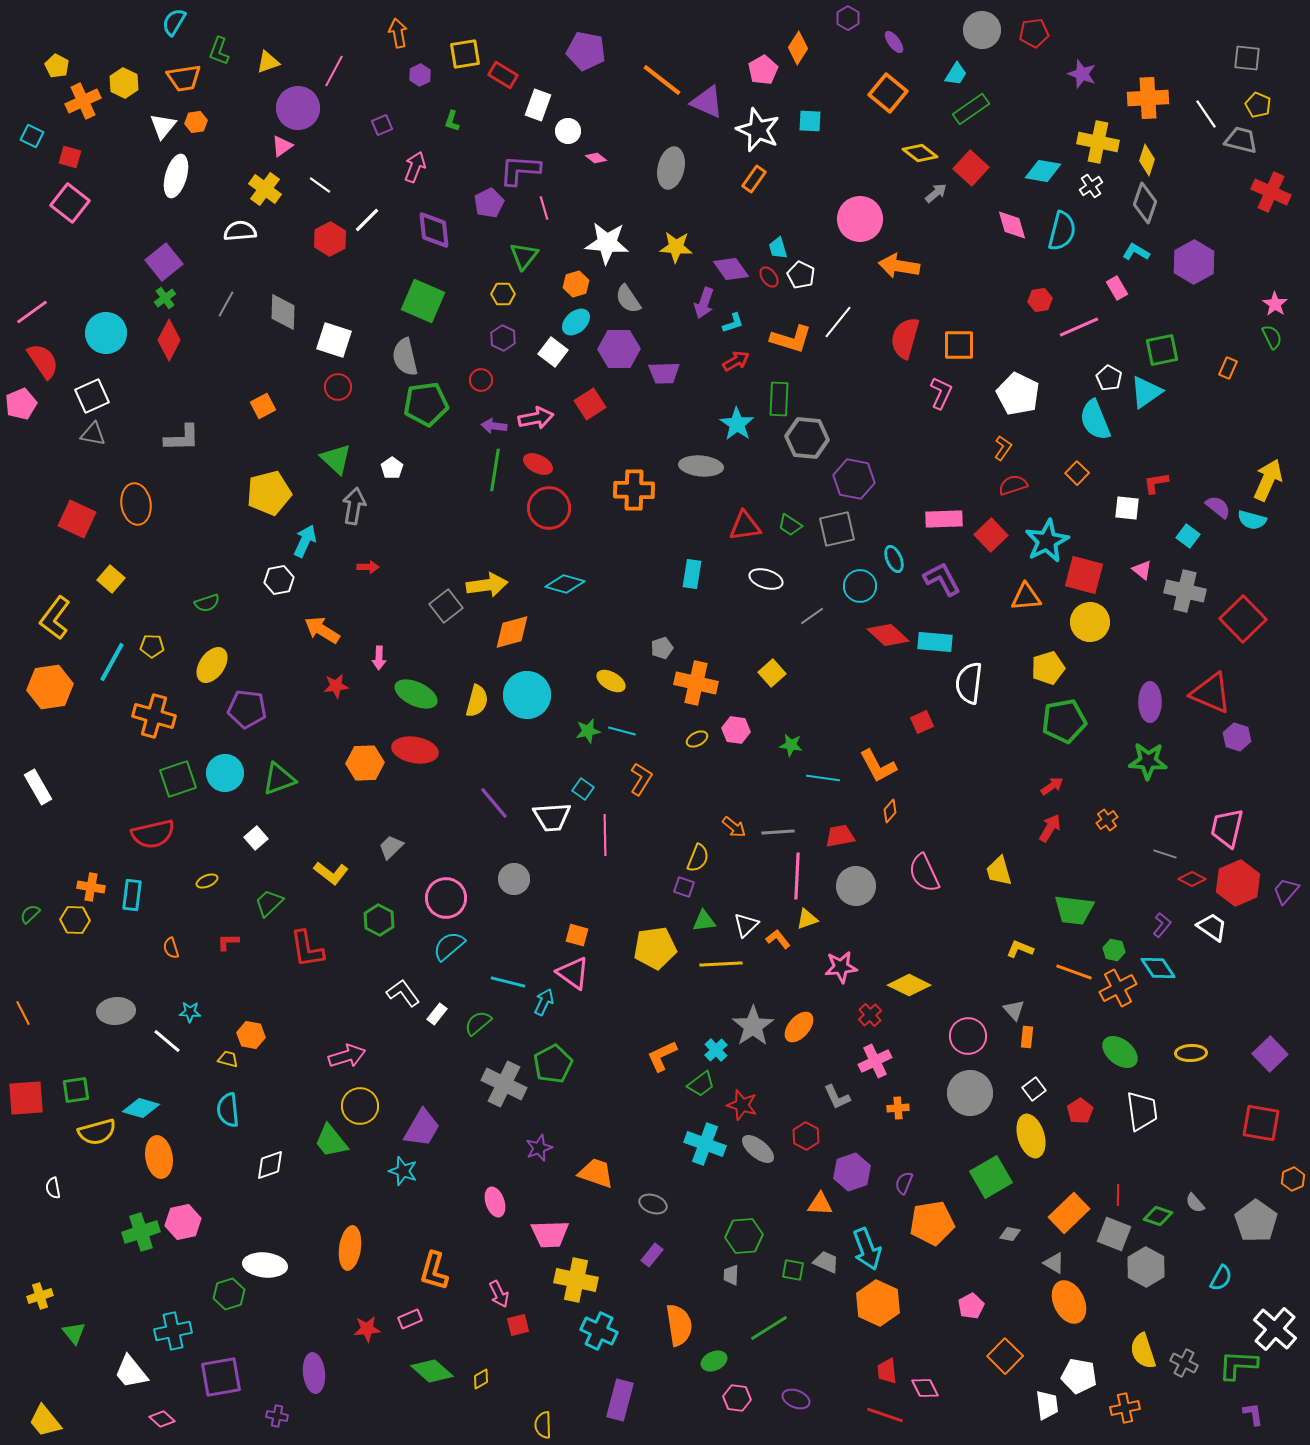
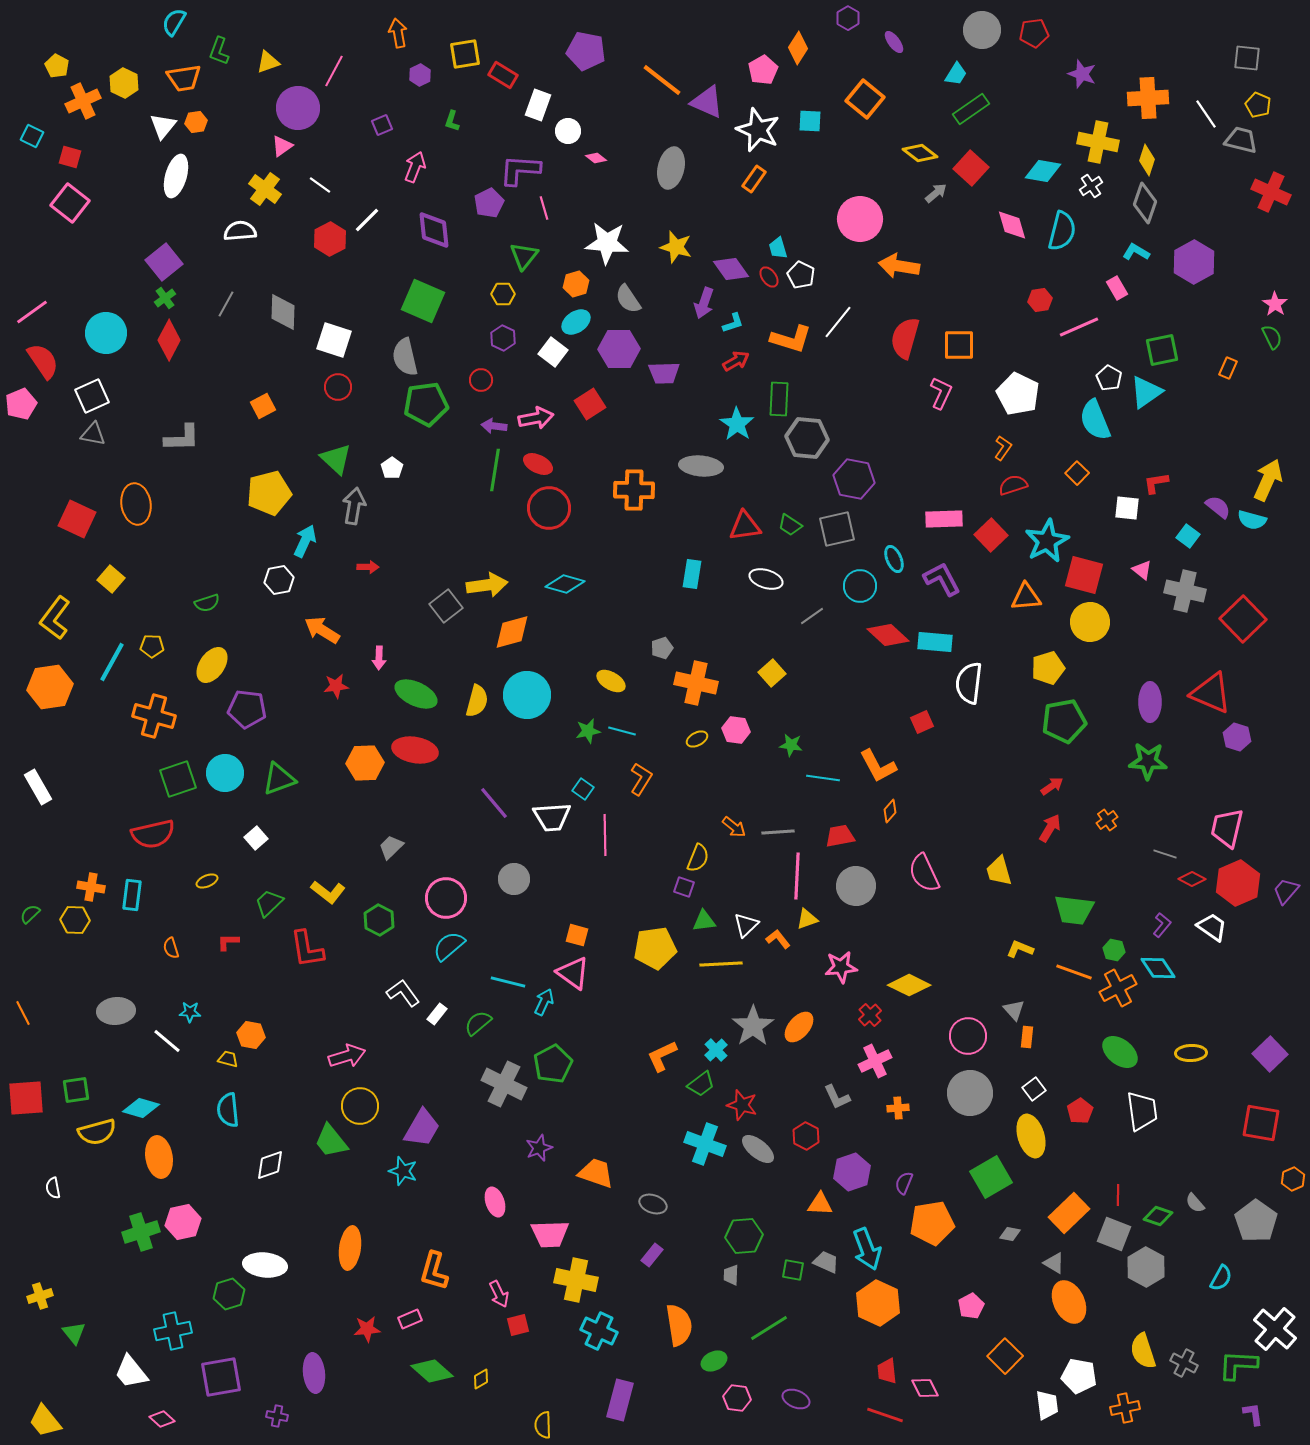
orange square at (888, 93): moved 23 px left, 6 px down
yellow star at (676, 247): rotated 12 degrees clockwise
cyan ellipse at (576, 322): rotated 8 degrees clockwise
yellow L-shape at (331, 873): moved 3 px left, 19 px down
